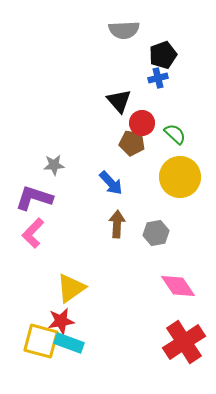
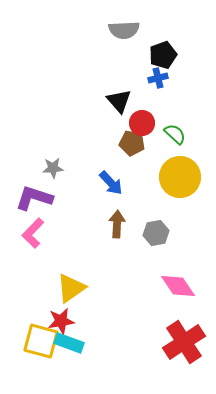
gray star: moved 1 px left, 3 px down
